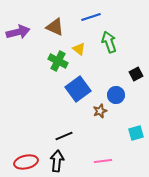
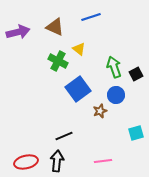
green arrow: moved 5 px right, 25 px down
